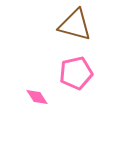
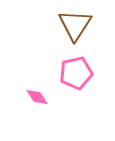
brown triangle: rotated 48 degrees clockwise
